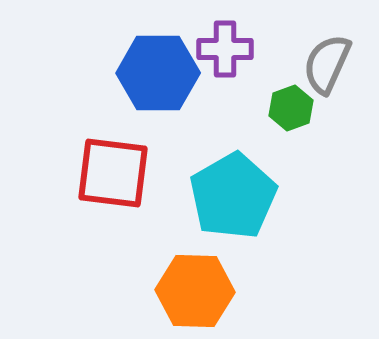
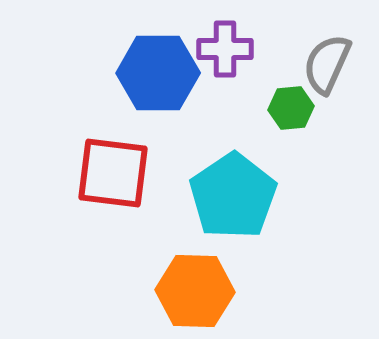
green hexagon: rotated 15 degrees clockwise
cyan pentagon: rotated 4 degrees counterclockwise
